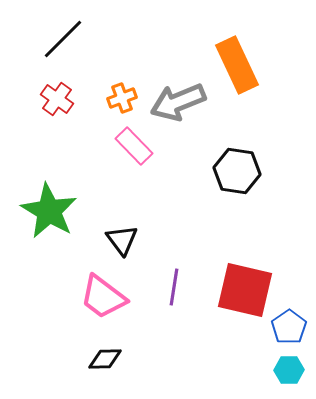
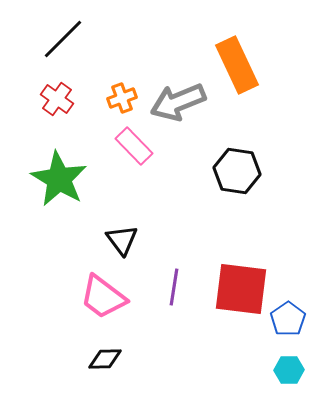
green star: moved 10 px right, 32 px up
red square: moved 4 px left, 1 px up; rotated 6 degrees counterclockwise
blue pentagon: moved 1 px left, 8 px up
